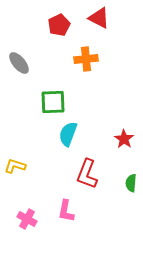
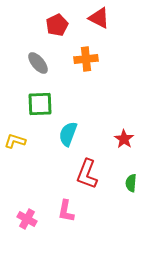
red pentagon: moved 2 px left
gray ellipse: moved 19 px right
green square: moved 13 px left, 2 px down
yellow L-shape: moved 25 px up
